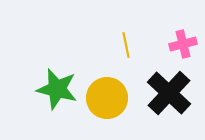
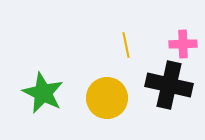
pink cross: rotated 12 degrees clockwise
green star: moved 14 px left, 4 px down; rotated 12 degrees clockwise
black cross: moved 8 px up; rotated 30 degrees counterclockwise
